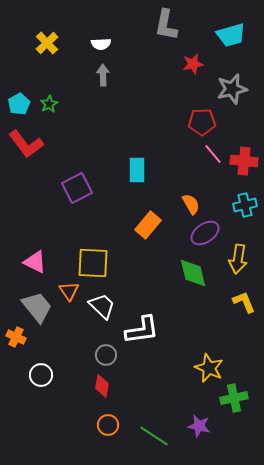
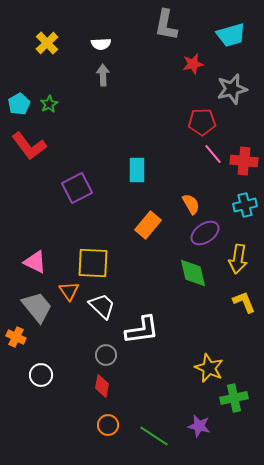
red L-shape: moved 3 px right, 2 px down
